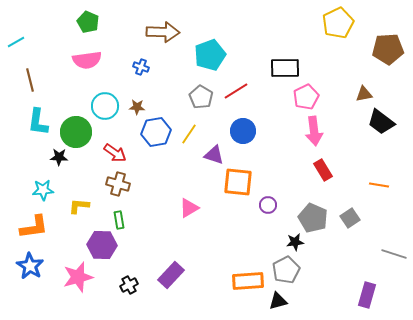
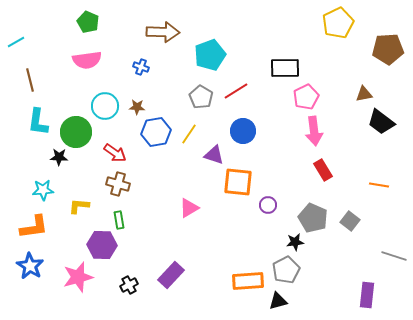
gray square at (350, 218): moved 3 px down; rotated 18 degrees counterclockwise
gray line at (394, 254): moved 2 px down
purple rectangle at (367, 295): rotated 10 degrees counterclockwise
